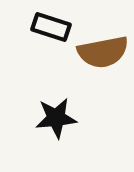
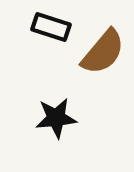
brown semicircle: rotated 39 degrees counterclockwise
